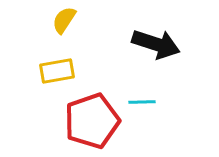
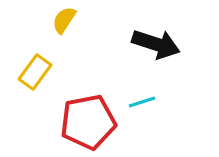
yellow rectangle: moved 22 px left, 1 px down; rotated 44 degrees counterclockwise
cyan line: rotated 16 degrees counterclockwise
red pentagon: moved 4 px left, 1 px down; rotated 8 degrees clockwise
